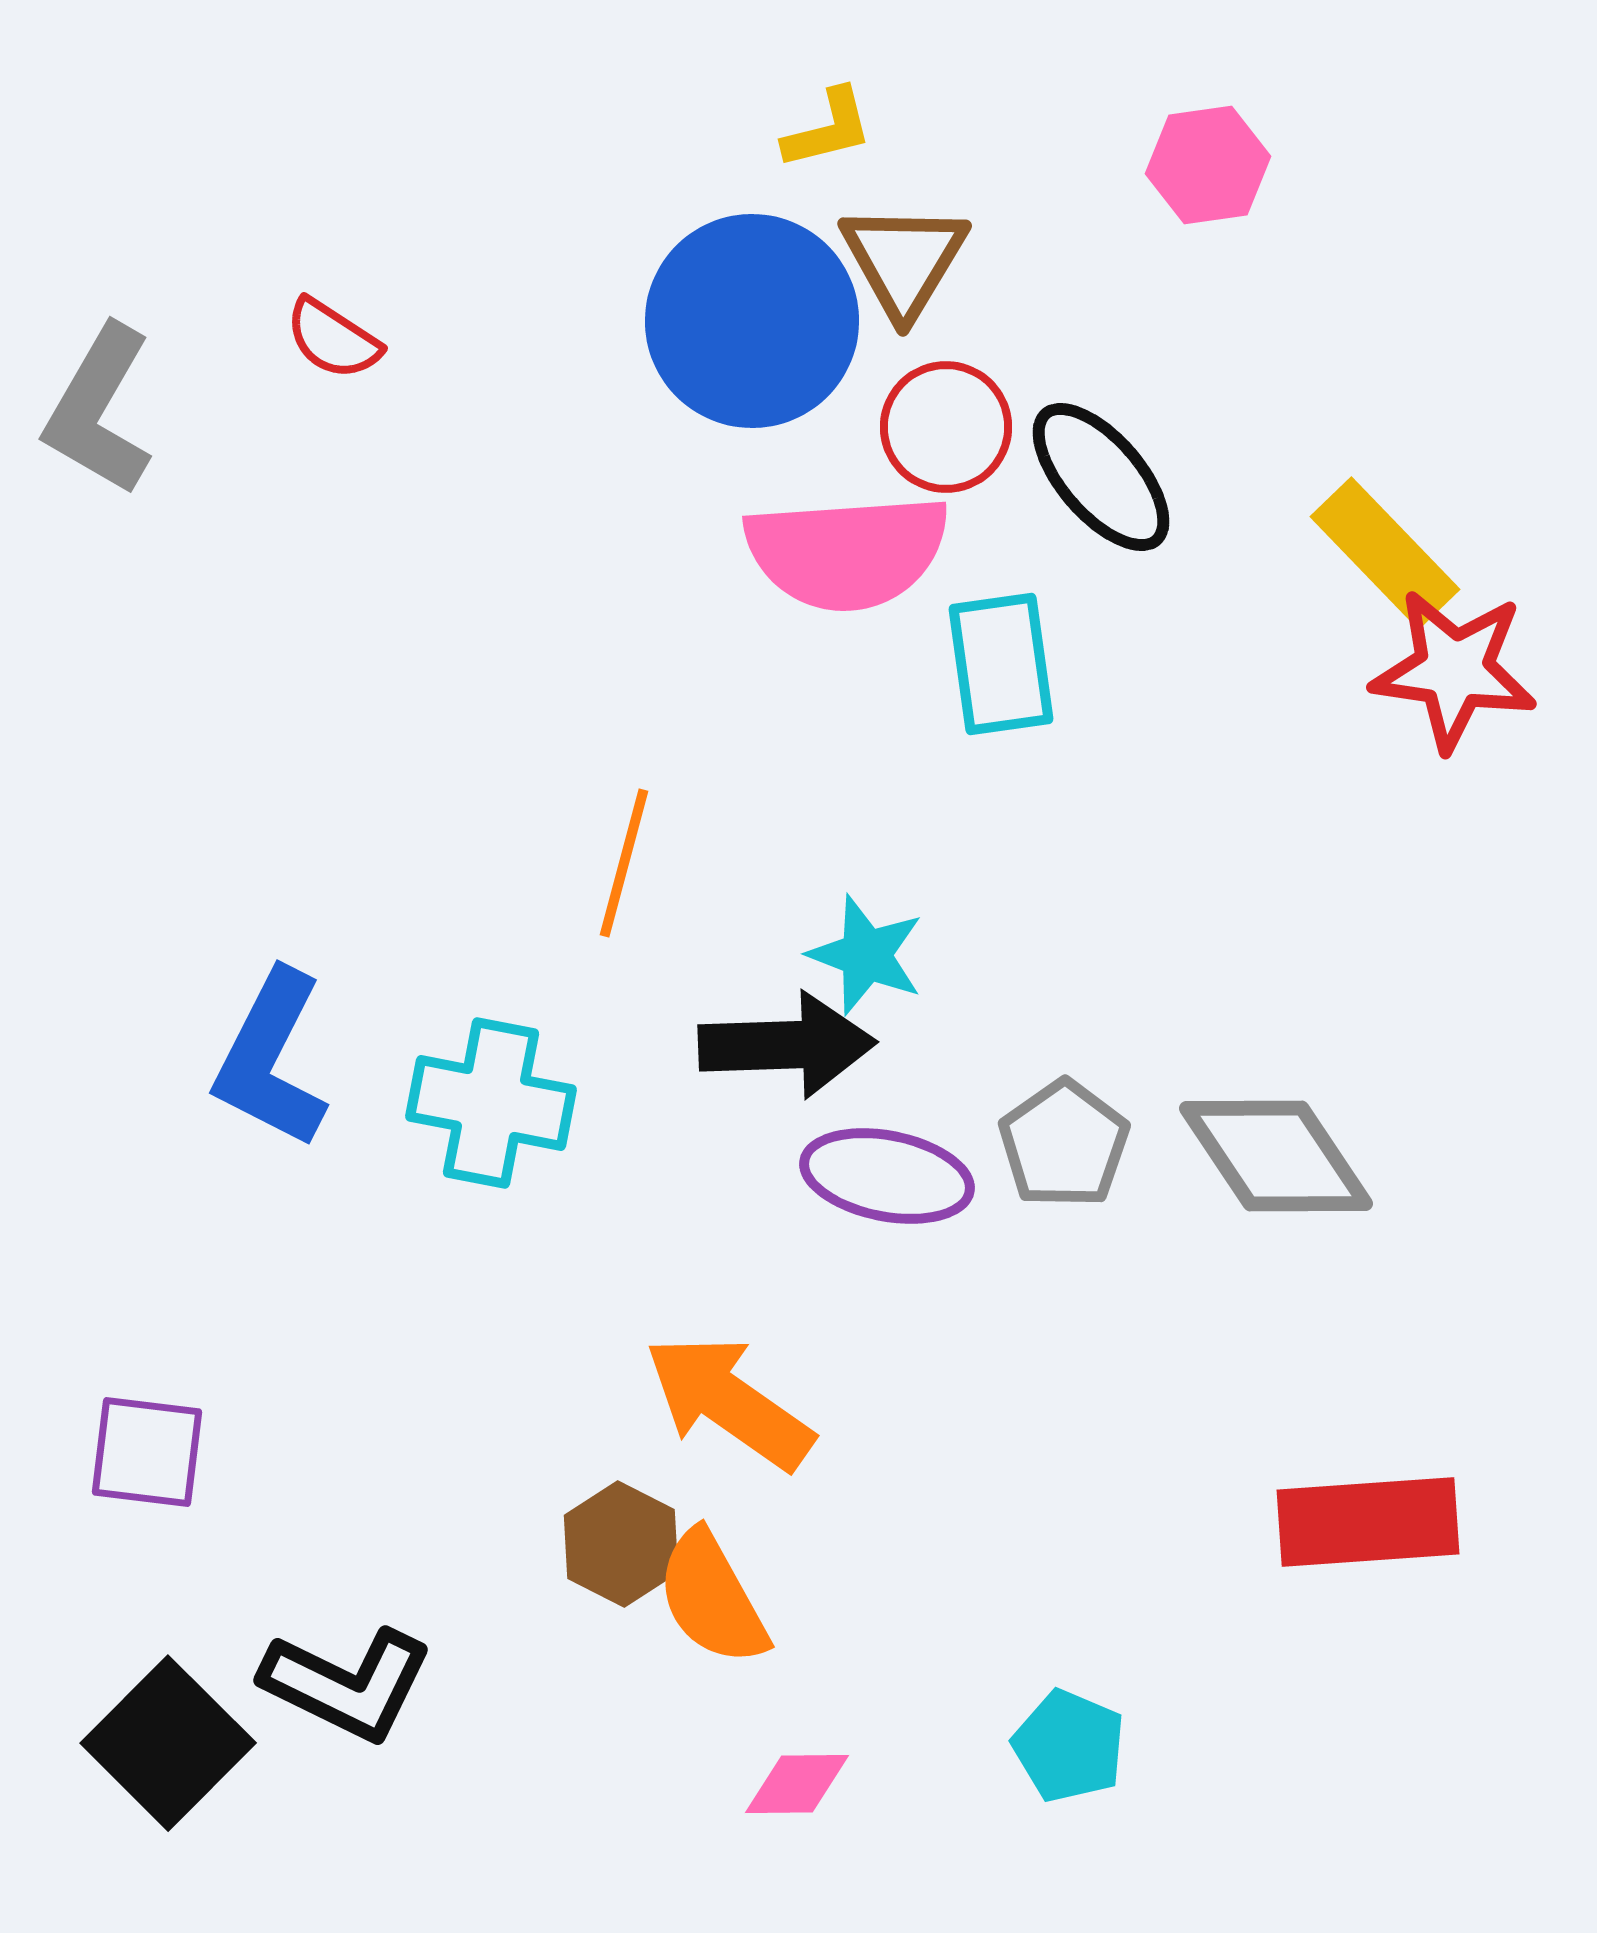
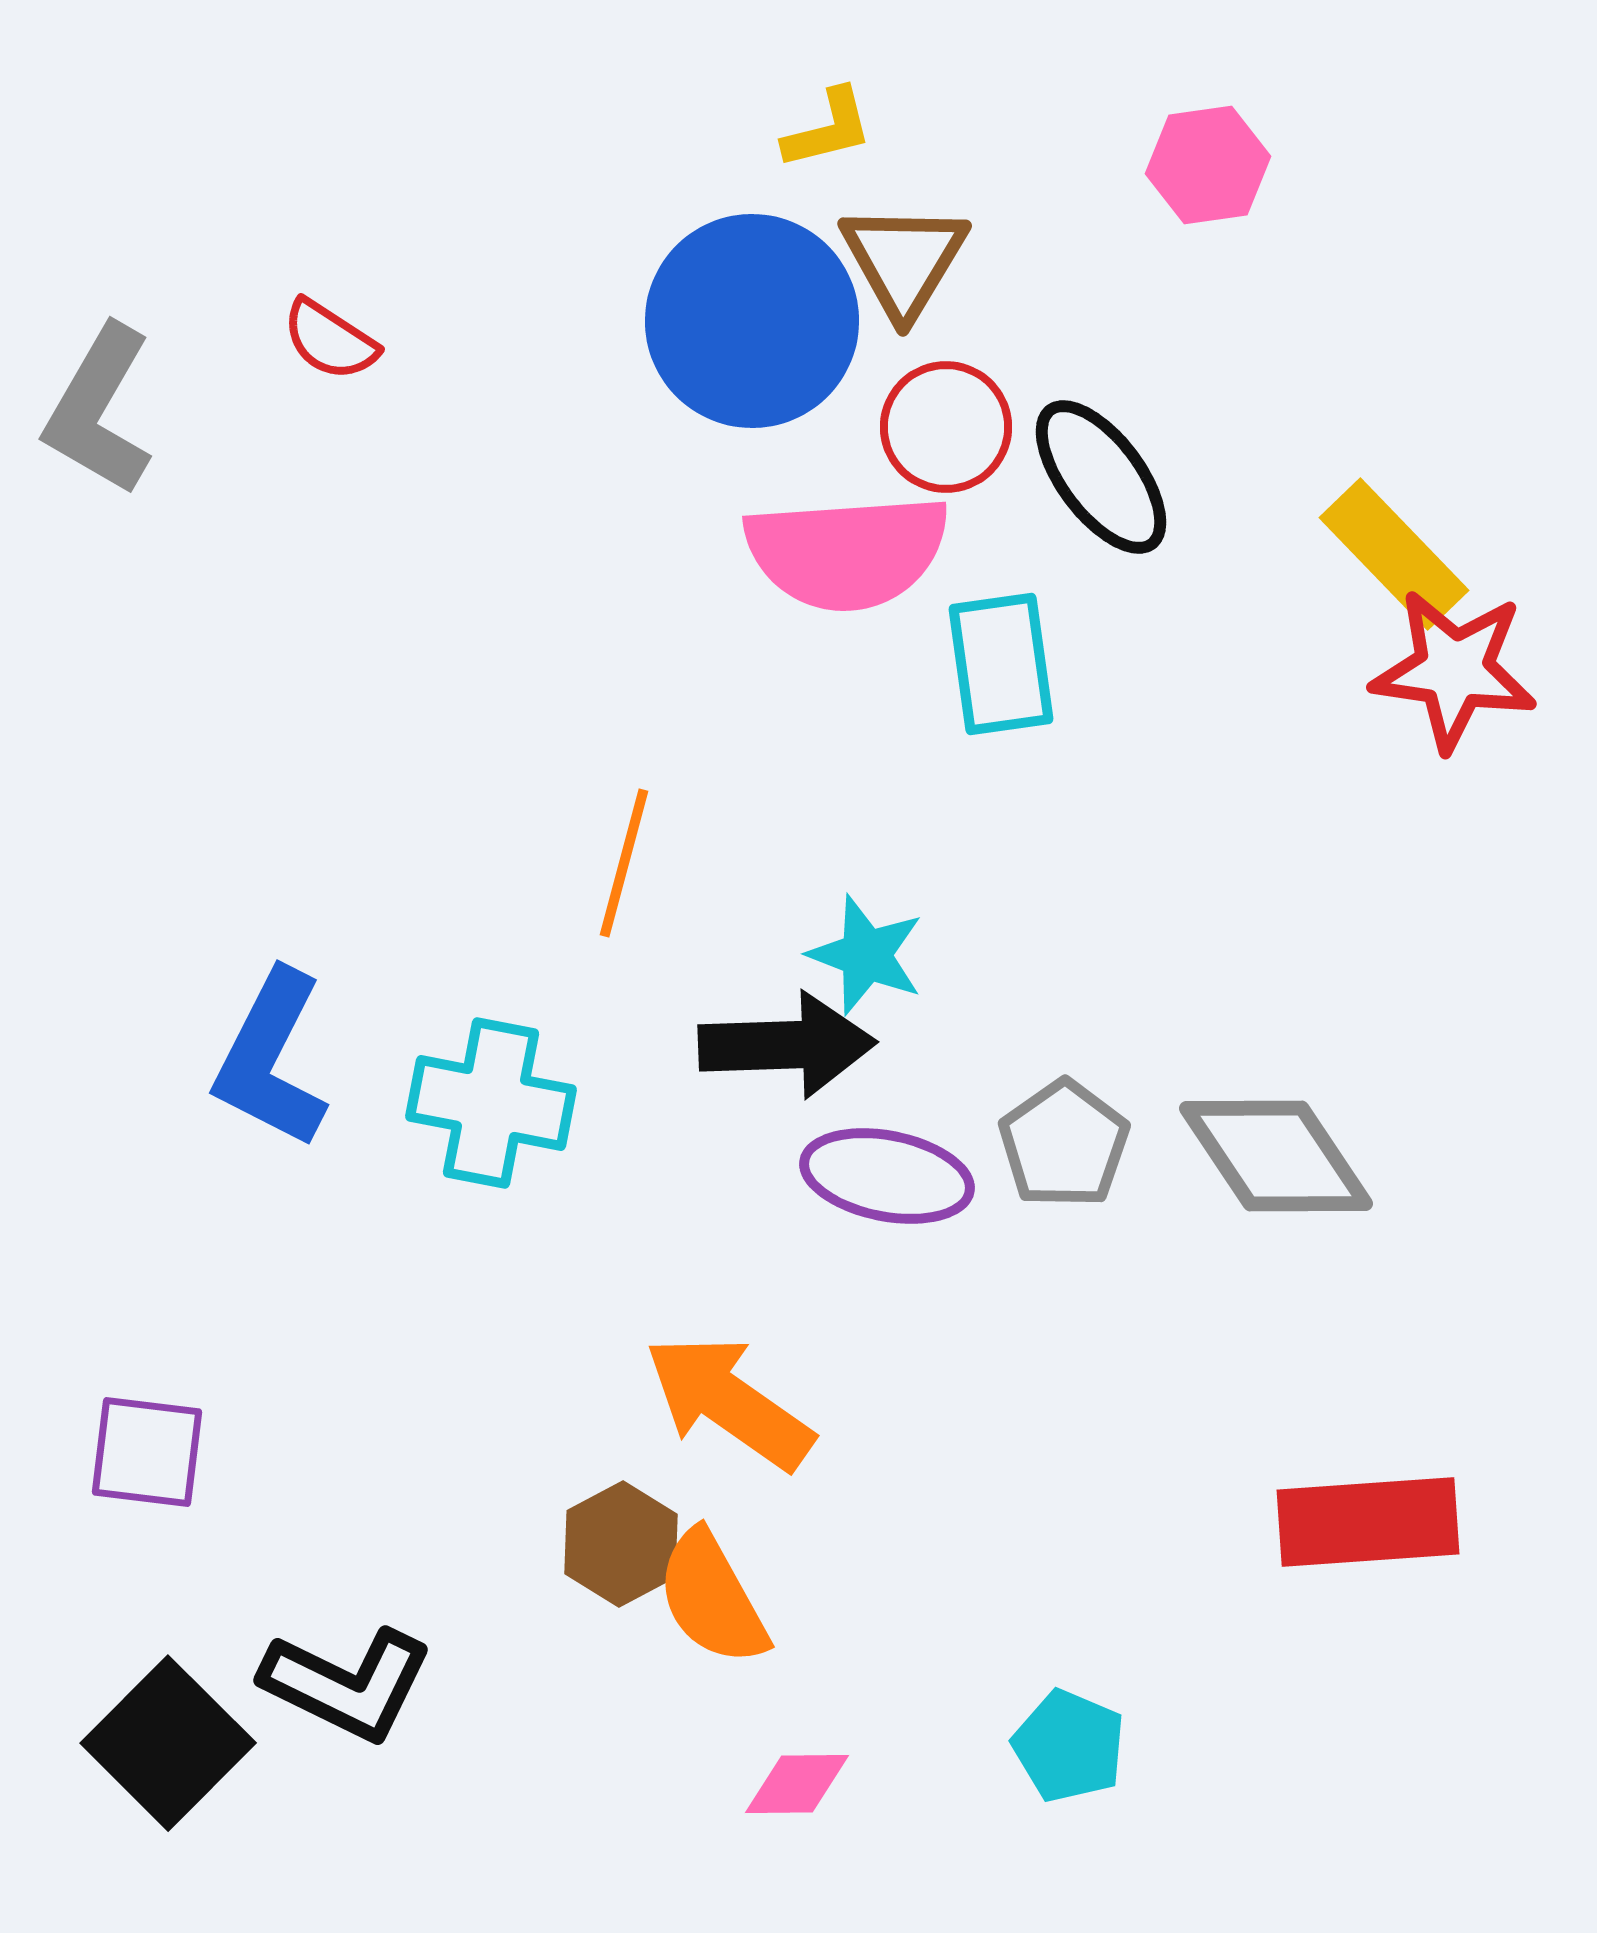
red semicircle: moved 3 px left, 1 px down
black ellipse: rotated 4 degrees clockwise
yellow rectangle: moved 9 px right, 1 px down
brown hexagon: rotated 5 degrees clockwise
